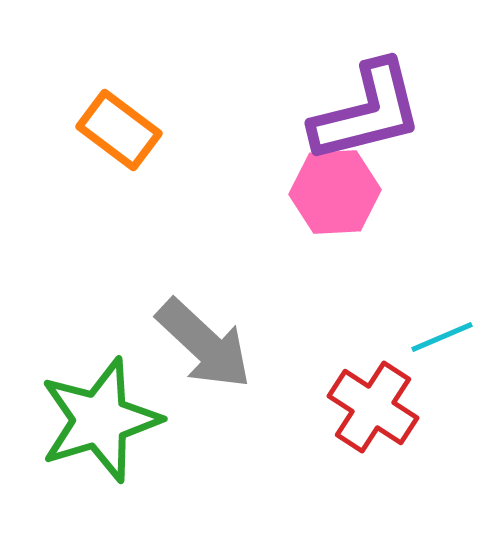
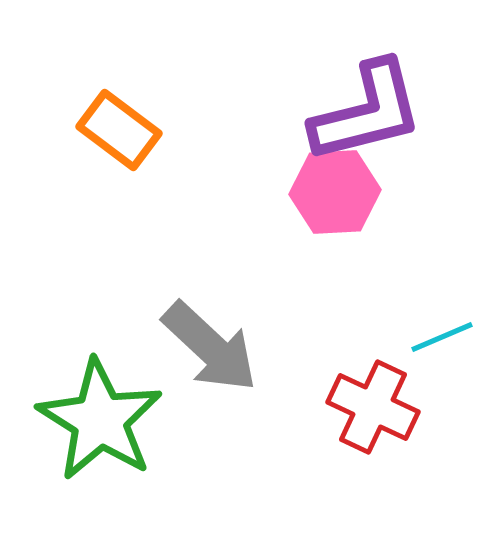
gray arrow: moved 6 px right, 3 px down
red cross: rotated 8 degrees counterclockwise
green star: rotated 23 degrees counterclockwise
